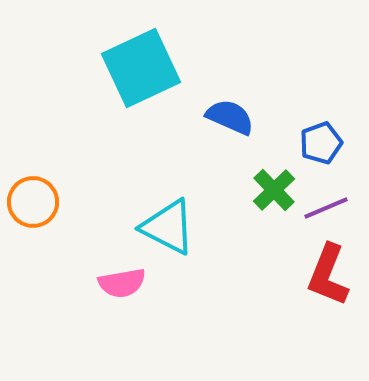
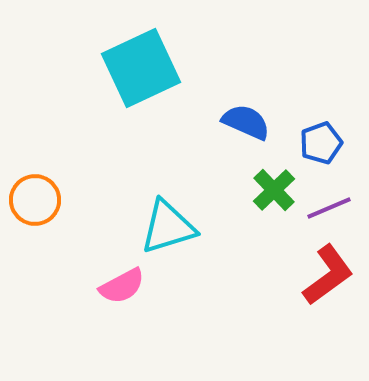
blue semicircle: moved 16 px right, 5 px down
orange circle: moved 2 px right, 2 px up
purple line: moved 3 px right
cyan triangle: rotated 44 degrees counterclockwise
red L-shape: rotated 148 degrees counterclockwise
pink semicircle: moved 3 px down; rotated 18 degrees counterclockwise
